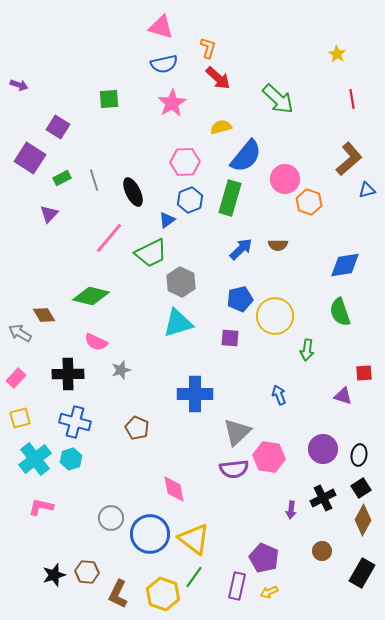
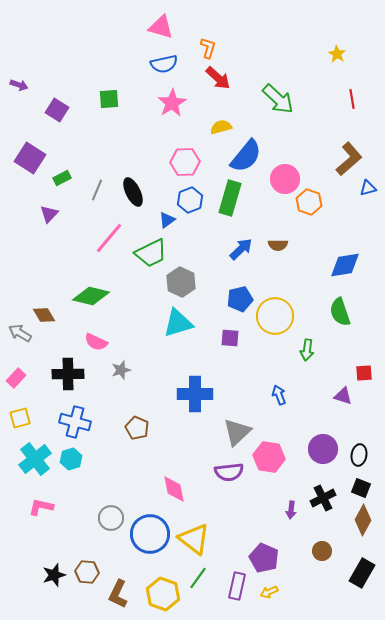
purple square at (58, 127): moved 1 px left, 17 px up
gray line at (94, 180): moved 3 px right, 10 px down; rotated 40 degrees clockwise
blue triangle at (367, 190): moved 1 px right, 2 px up
purple semicircle at (234, 469): moved 5 px left, 3 px down
black square at (361, 488): rotated 36 degrees counterclockwise
green line at (194, 577): moved 4 px right, 1 px down
